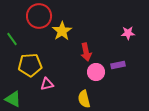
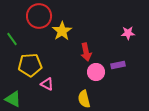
pink triangle: rotated 40 degrees clockwise
